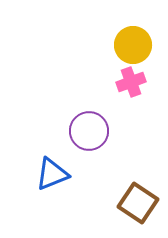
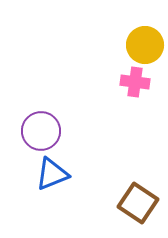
yellow circle: moved 12 px right
pink cross: moved 4 px right; rotated 28 degrees clockwise
purple circle: moved 48 px left
